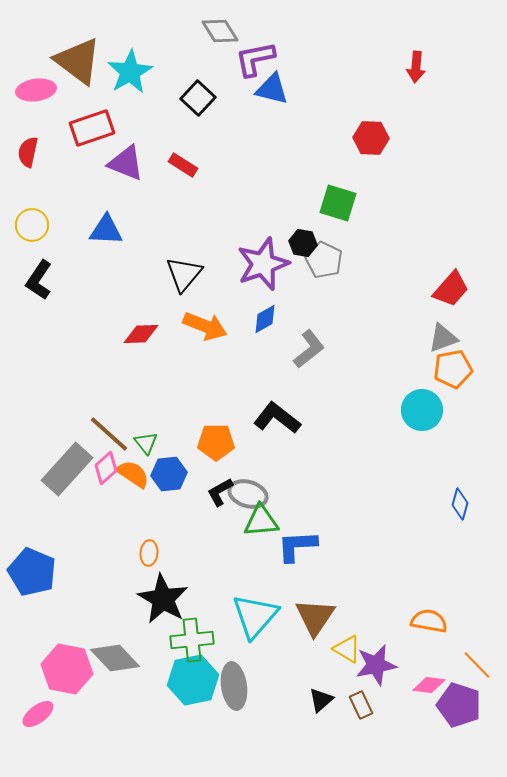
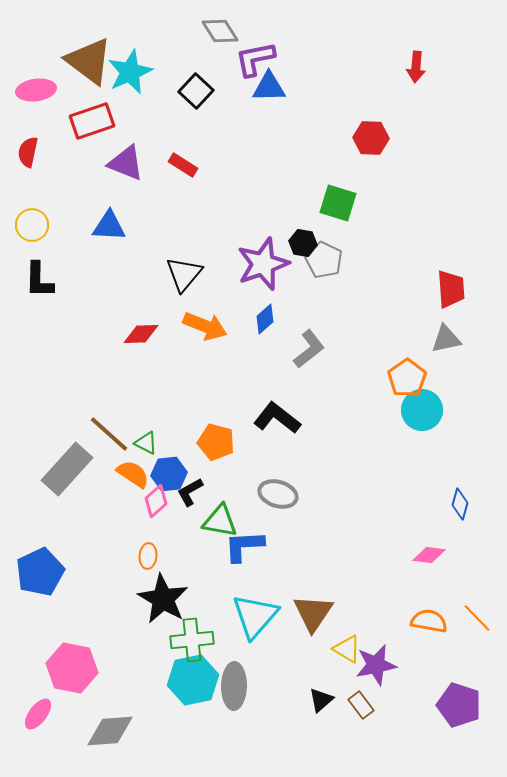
brown triangle at (78, 61): moved 11 px right
cyan star at (130, 72): rotated 6 degrees clockwise
blue triangle at (272, 89): moved 3 px left, 2 px up; rotated 15 degrees counterclockwise
black square at (198, 98): moved 2 px left, 7 px up
red rectangle at (92, 128): moved 7 px up
blue triangle at (106, 230): moved 3 px right, 4 px up
black L-shape at (39, 280): rotated 33 degrees counterclockwise
red trapezoid at (451, 289): rotated 45 degrees counterclockwise
blue diamond at (265, 319): rotated 12 degrees counterclockwise
gray triangle at (443, 338): moved 3 px right, 1 px down; rotated 8 degrees clockwise
orange pentagon at (453, 369): moved 46 px left, 9 px down; rotated 24 degrees counterclockwise
orange pentagon at (216, 442): rotated 15 degrees clockwise
green triangle at (146, 443): rotated 25 degrees counterclockwise
pink diamond at (106, 468): moved 50 px right, 33 px down
black L-shape at (220, 492): moved 30 px left
gray ellipse at (248, 494): moved 30 px right
green triangle at (261, 521): moved 41 px left; rotated 15 degrees clockwise
blue L-shape at (297, 546): moved 53 px left
orange ellipse at (149, 553): moved 1 px left, 3 px down
blue pentagon at (32, 572): moved 8 px right; rotated 24 degrees clockwise
brown triangle at (315, 617): moved 2 px left, 4 px up
gray diamond at (115, 658): moved 5 px left, 73 px down; rotated 51 degrees counterclockwise
orange line at (477, 665): moved 47 px up
pink hexagon at (67, 669): moved 5 px right, 1 px up
pink diamond at (429, 685): moved 130 px up
gray ellipse at (234, 686): rotated 9 degrees clockwise
brown rectangle at (361, 705): rotated 12 degrees counterclockwise
pink ellipse at (38, 714): rotated 16 degrees counterclockwise
